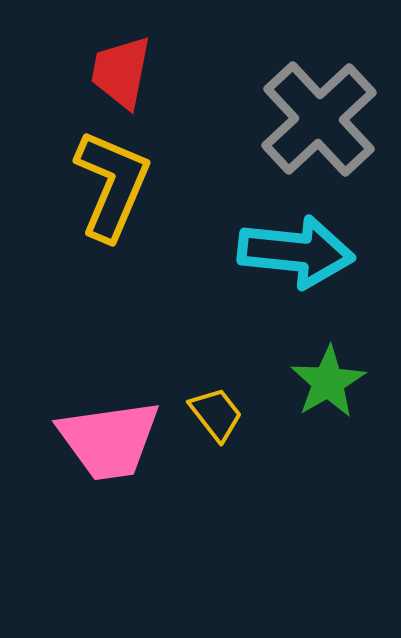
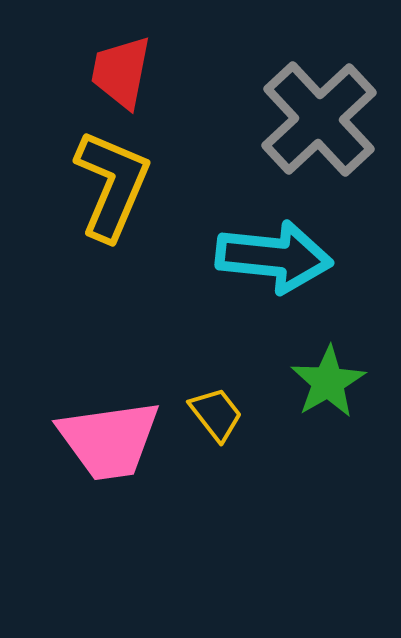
cyan arrow: moved 22 px left, 5 px down
